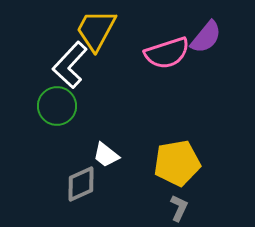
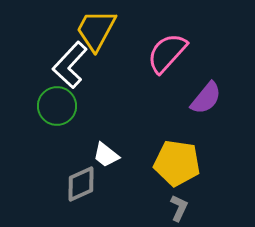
purple semicircle: moved 61 px down
pink semicircle: rotated 150 degrees clockwise
yellow pentagon: rotated 18 degrees clockwise
